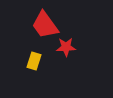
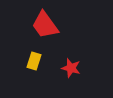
red star: moved 5 px right, 21 px down; rotated 18 degrees clockwise
